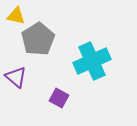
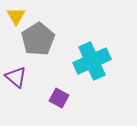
yellow triangle: rotated 48 degrees clockwise
